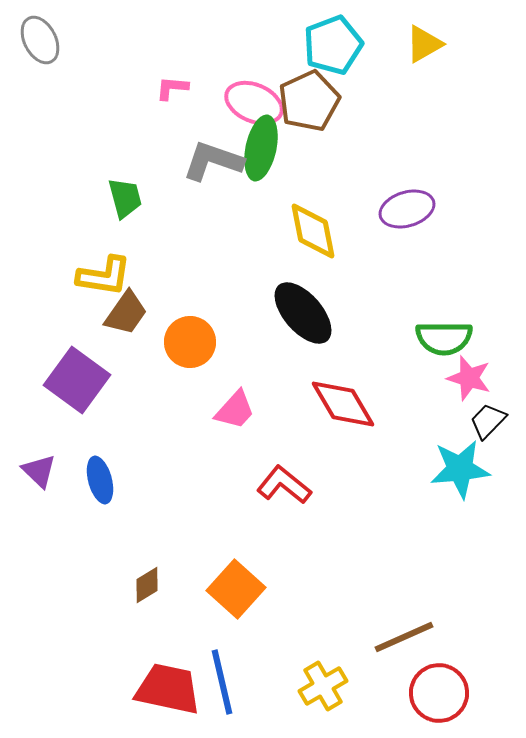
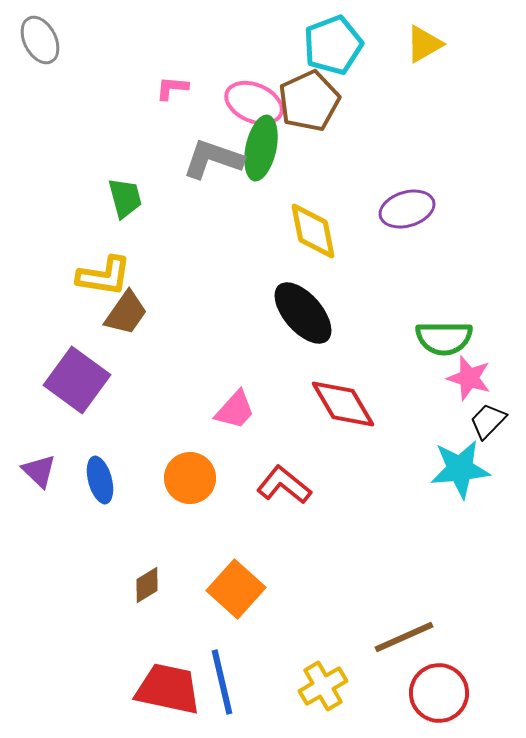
gray L-shape: moved 2 px up
orange circle: moved 136 px down
